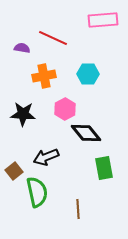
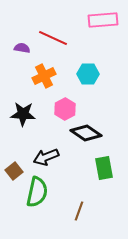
orange cross: rotated 15 degrees counterclockwise
black diamond: rotated 16 degrees counterclockwise
green semicircle: rotated 24 degrees clockwise
brown line: moved 1 px right, 2 px down; rotated 24 degrees clockwise
